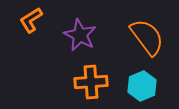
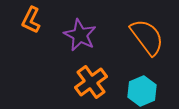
orange L-shape: rotated 32 degrees counterclockwise
orange cross: rotated 32 degrees counterclockwise
cyan hexagon: moved 5 px down
